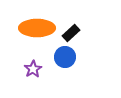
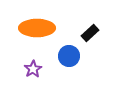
black rectangle: moved 19 px right
blue circle: moved 4 px right, 1 px up
